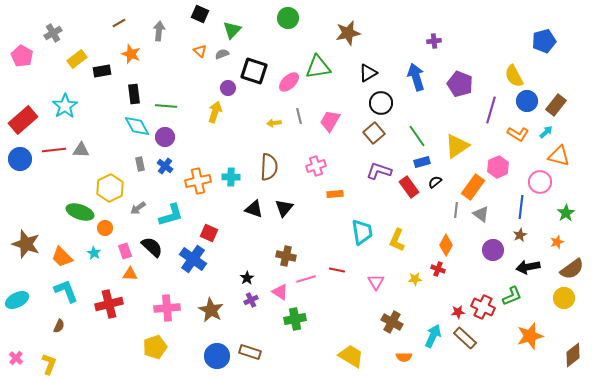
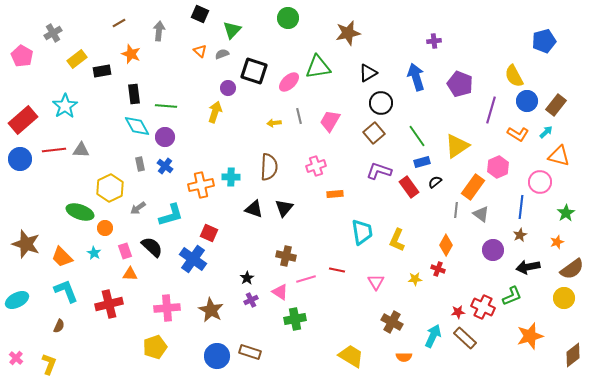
orange cross at (198, 181): moved 3 px right, 4 px down
